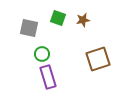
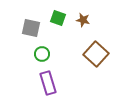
brown star: rotated 24 degrees clockwise
gray square: moved 2 px right
brown square: moved 2 px left, 5 px up; rotated 30 degrees counterclockwise
purple rectangle: moved 6 px down
